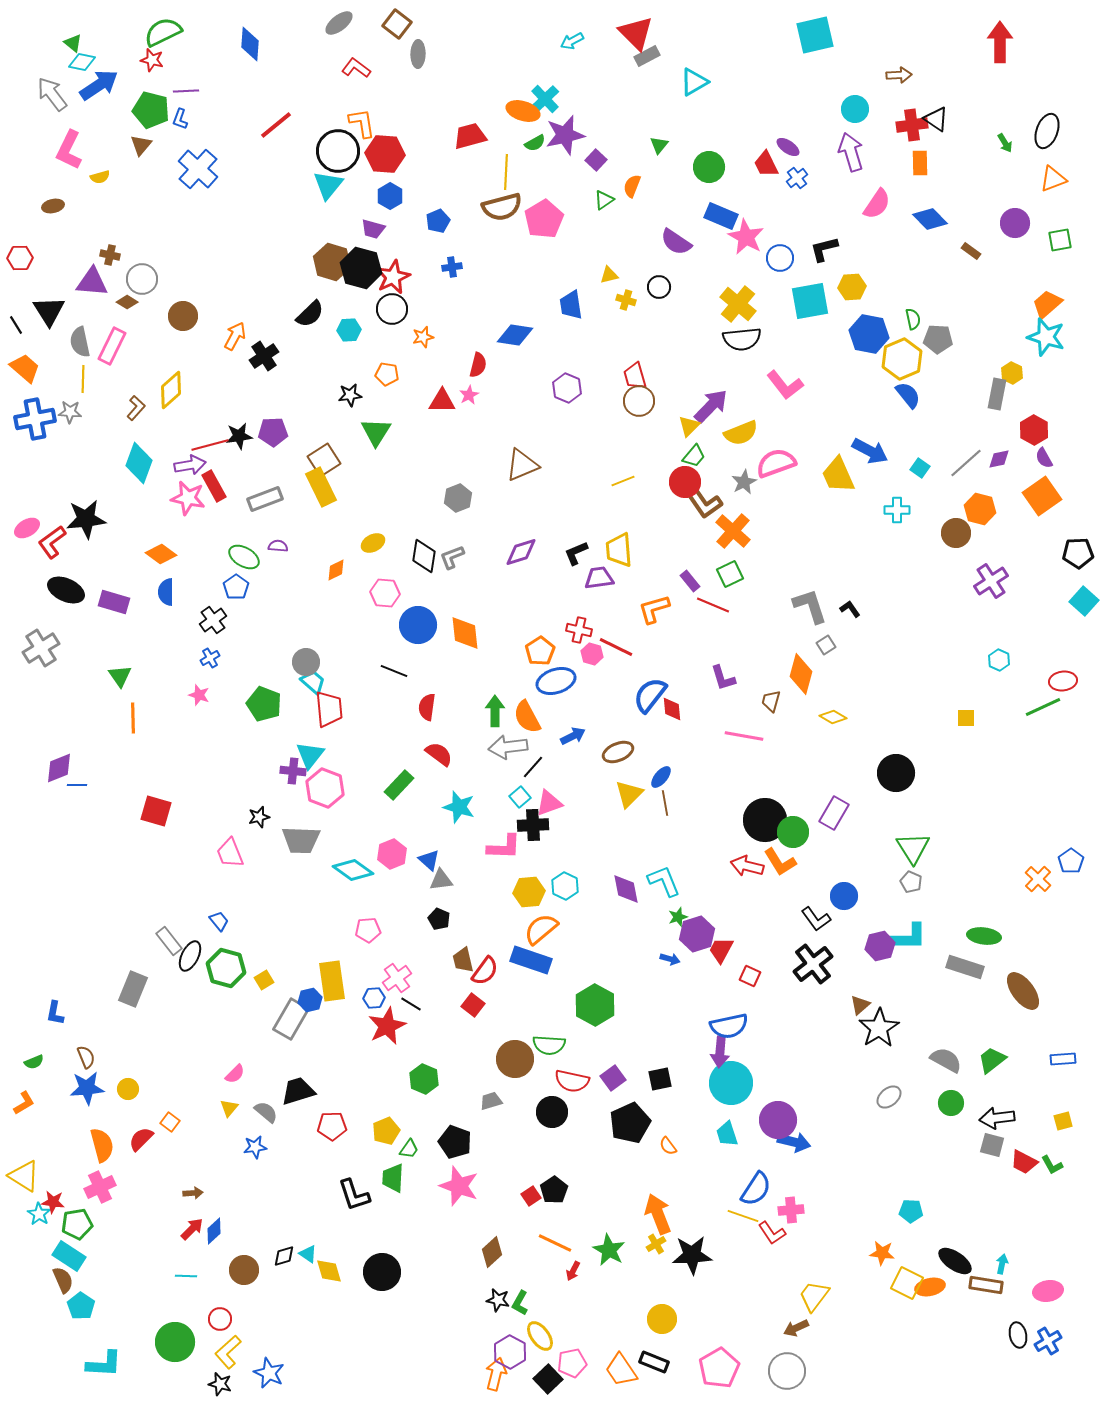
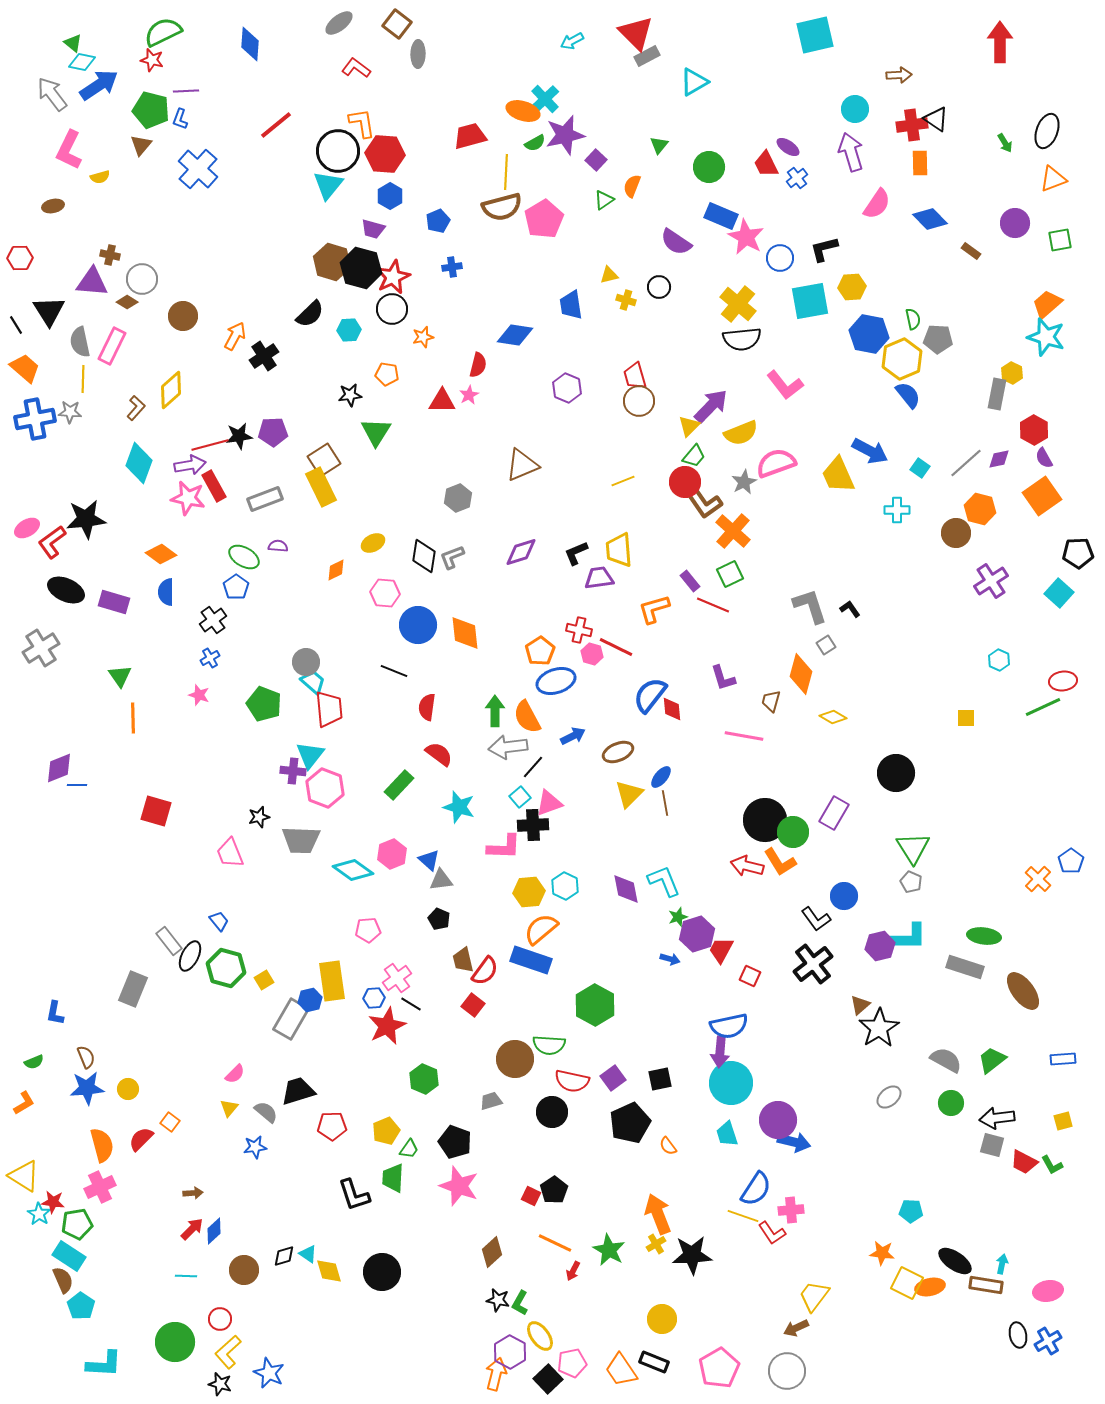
cyan square at (1084, 601): moved 25 px left, 8 px up
red square at (531, 1196): rotated 30 degrees counterclockwise
